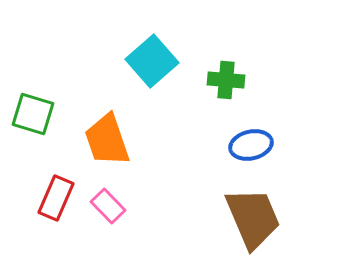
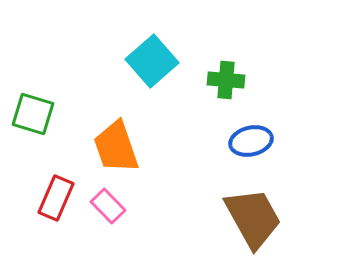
orange trapezoid: moved 9 px right, 7 px down
blue ellipse: moved 4 px up
brown trapezoid: rotated 6 degrees counterclockwise
